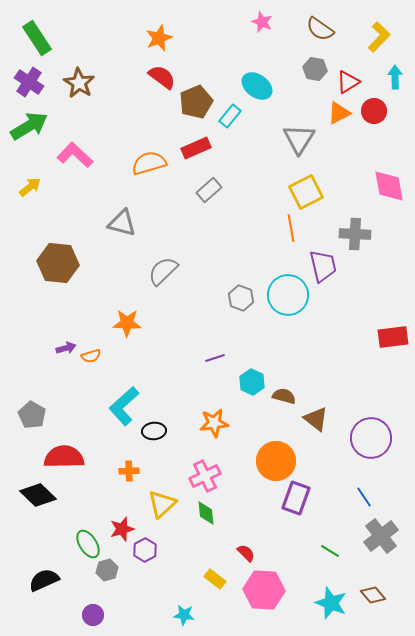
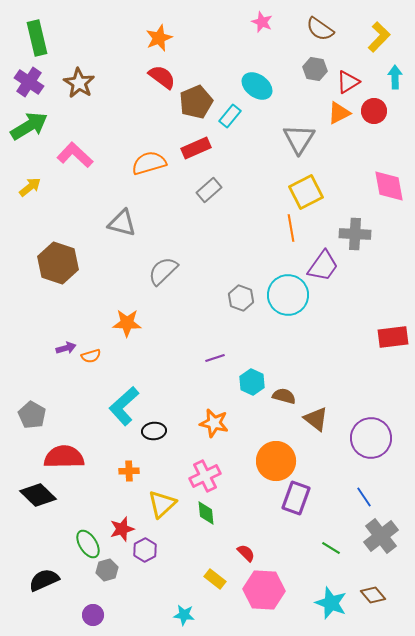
green rectangle at (37, 38): rotated 20 degrees clockwise
brown hexagon at (58, 263): rotated 12 degrees clockwise
purple trapezoid at (323, 266): rotated 48 degrees clockwise
orange star at (214, 423): rotated 20 degrees clockwise
green line at (330, 551): moved 1 px right, 3 px up
